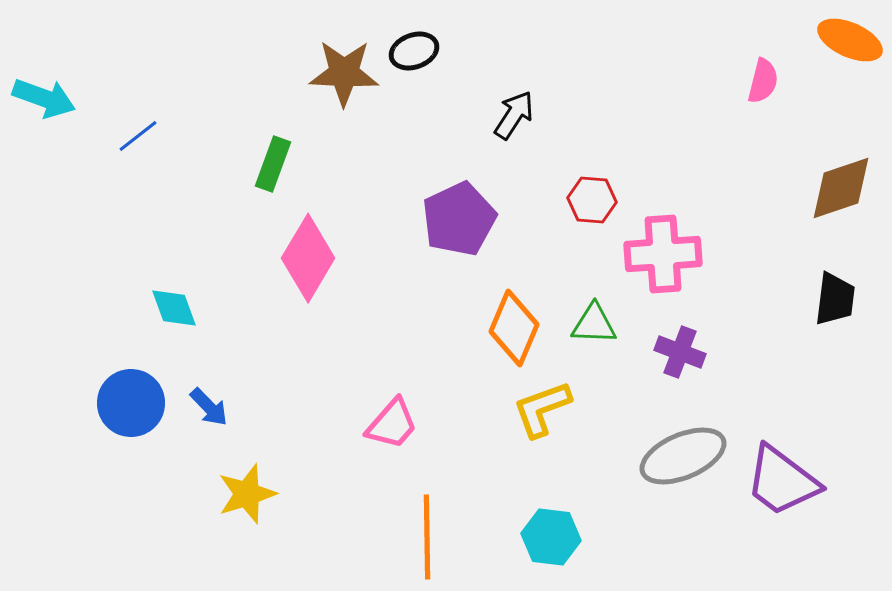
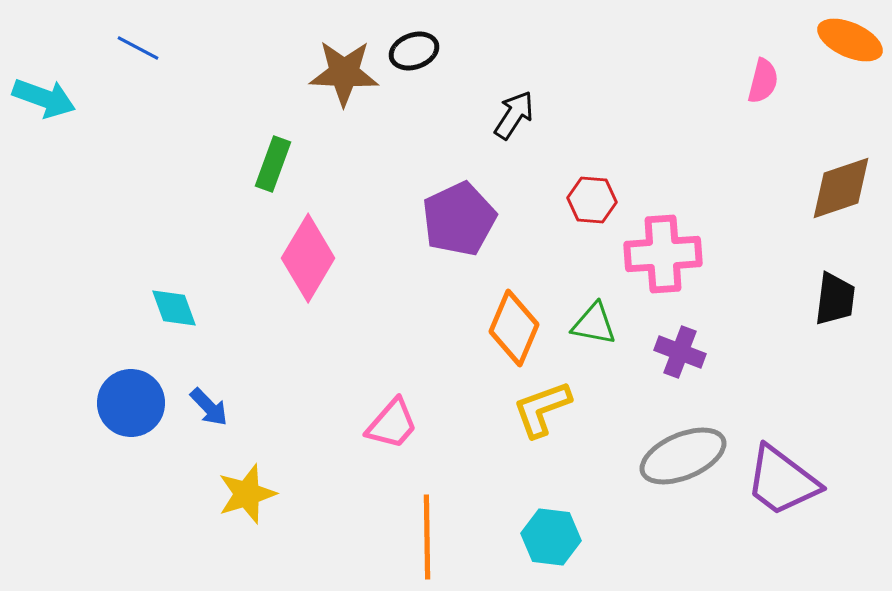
blue line: moved 88 px up; rotated 66 degrees clockwise
green triangle: rotated 9 degrees clockwise
